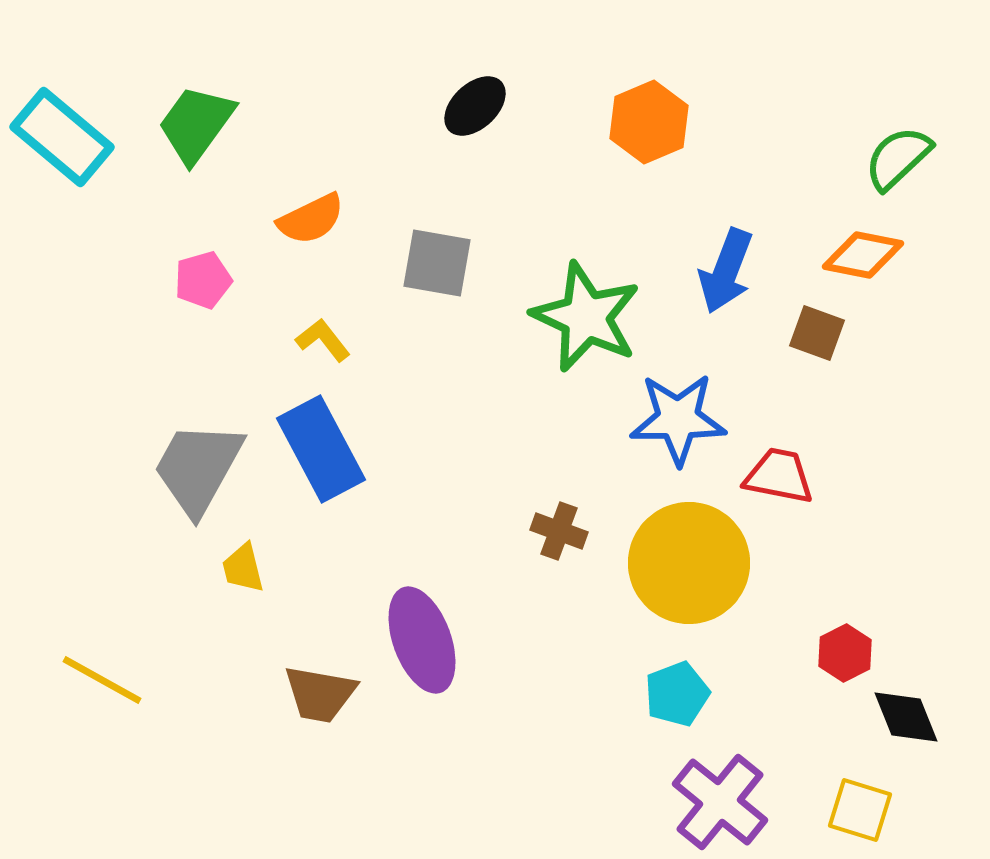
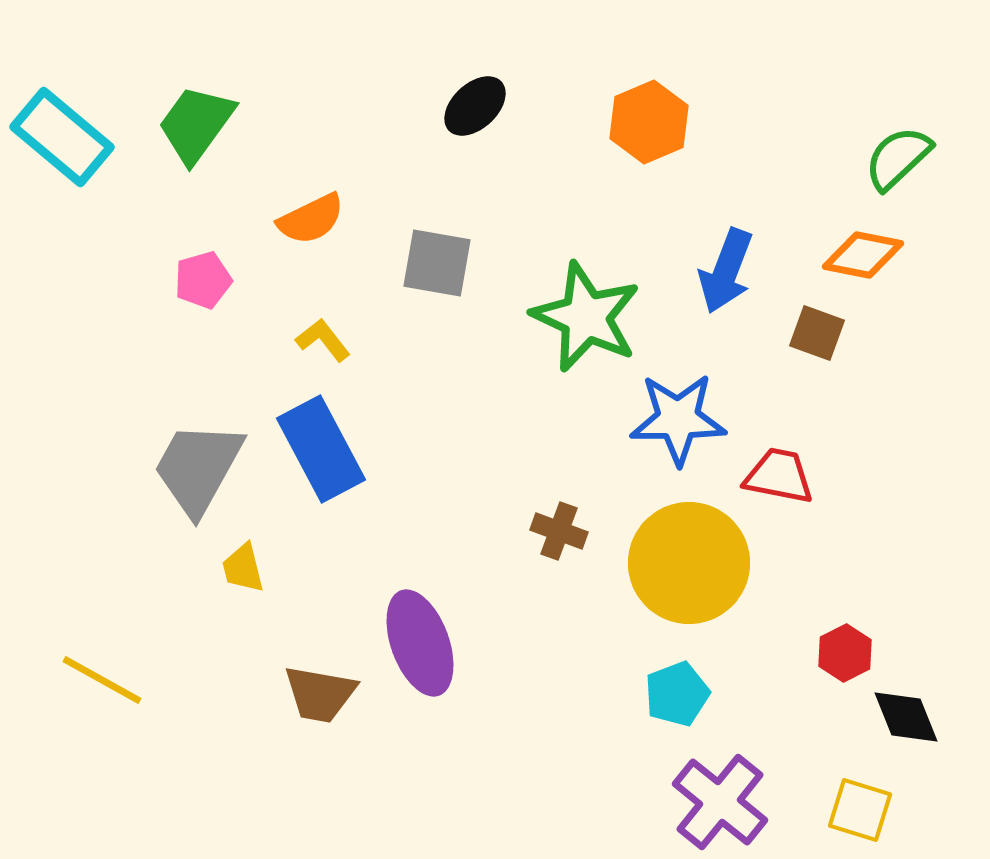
purple ellipse: moved 2 px left, 3 px down
